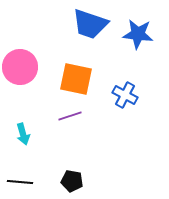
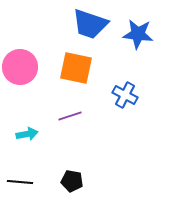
orange square: moved 11 px up
cyan arrow: moved 4 px right; rotated 85 degrees counterclockwise
